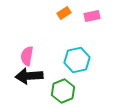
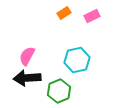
pink rectangle: rotated 14 degrees counterclockwise
pink semicircle: rotated 18 degrees clockwise
black arrow: moved 2 px left, 2 px down
green hexagon: moved 4 px left
